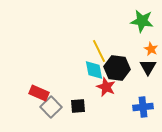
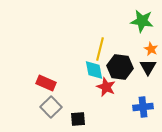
yellow line: moved 1 px right, 2 px up; rotated 40 degrees clockwise
black hexagon: moved 3 px right, 1 px up
red rectangle: moved 7 px right, 10 px up
black square: moved 13 px down
